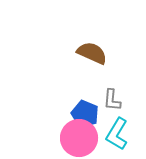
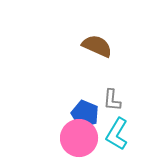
brown semicircle: moved 5 px right, 7 px up
